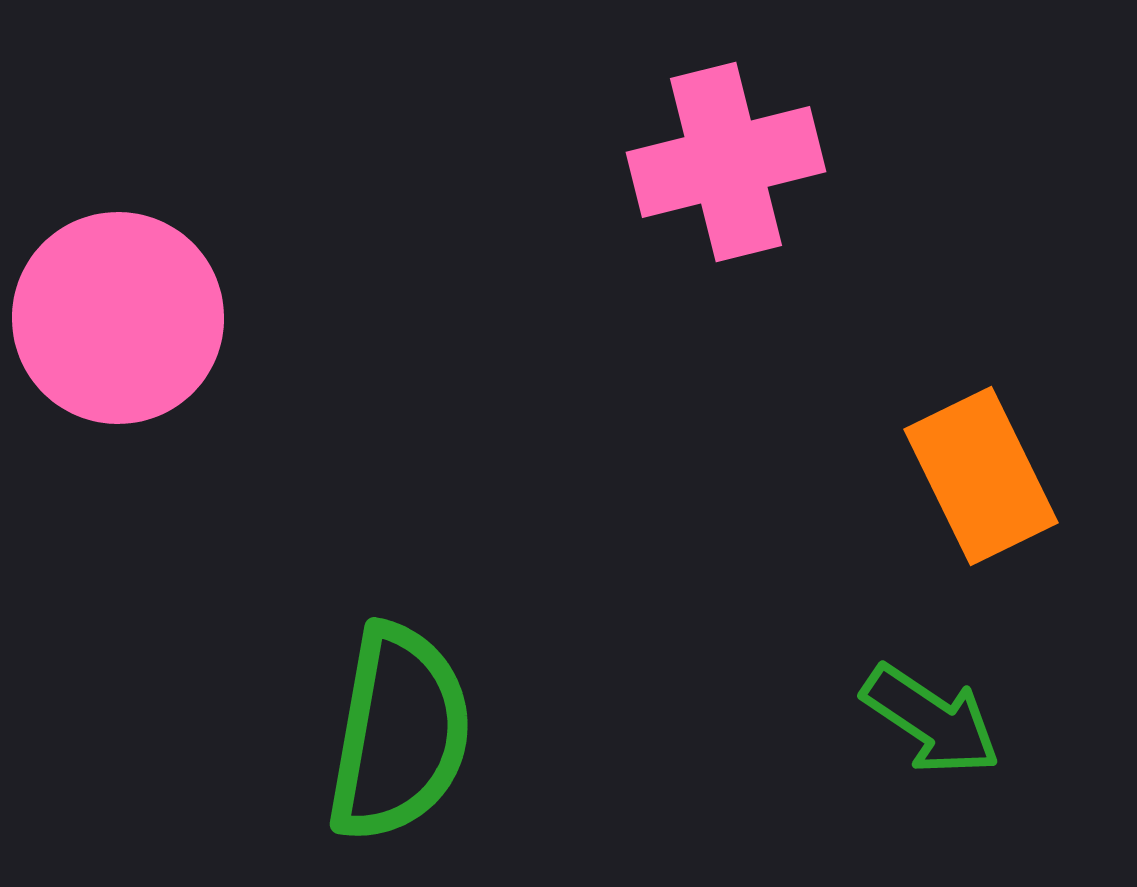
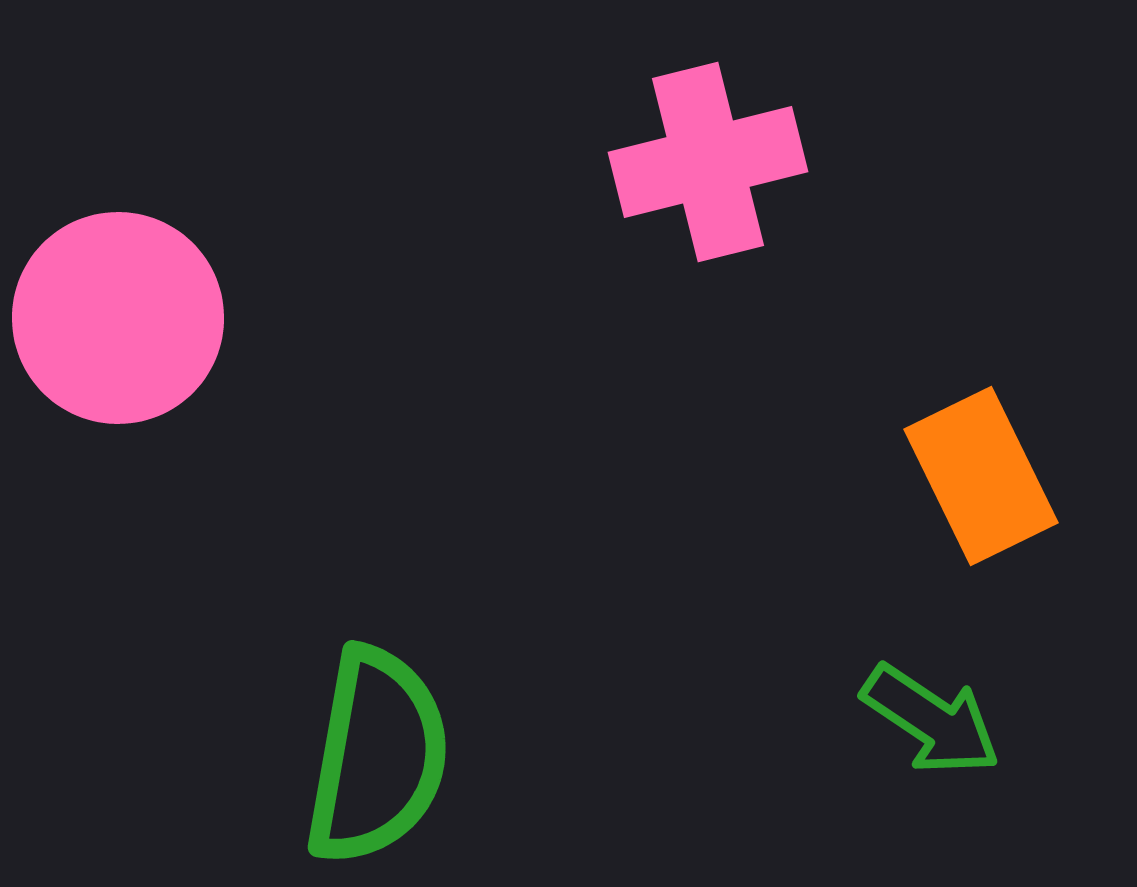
pink cross: moved 18 px left
green semicircle: moved 22 px left, 23 px down
